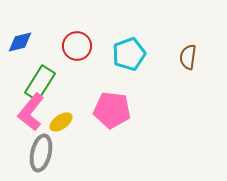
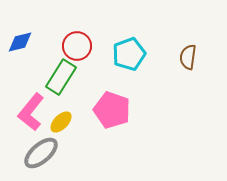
green rectangle: moved 21 px right, 6 px up
pink pentagon: rotated 12 degrees clockwise
yellow ellipse: rotated 10 degrees counterclockwise
gray ellipse: rotated 36 degrees clockwise
